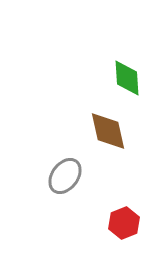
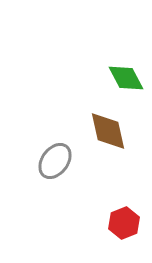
green diamond: moved 1 px left; rotated 24 degrees counterclockwise
gray ellipse: moved 10 px left, 15 px up
